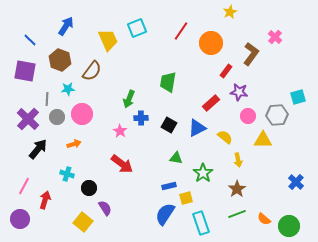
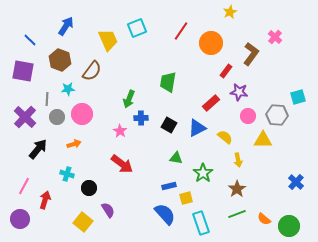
purple square at (25, 71): moved 2 px left
gray hexagon at (277, 115): rotated 10 degrees clockwise
purple cross at (28, 119): moved 3 px left, 2 px up
purple semicircle at (105, 208): moved 3 px right, 2 px down
blue semicircle at (165, 214): rotated 105 degrees clockwise
